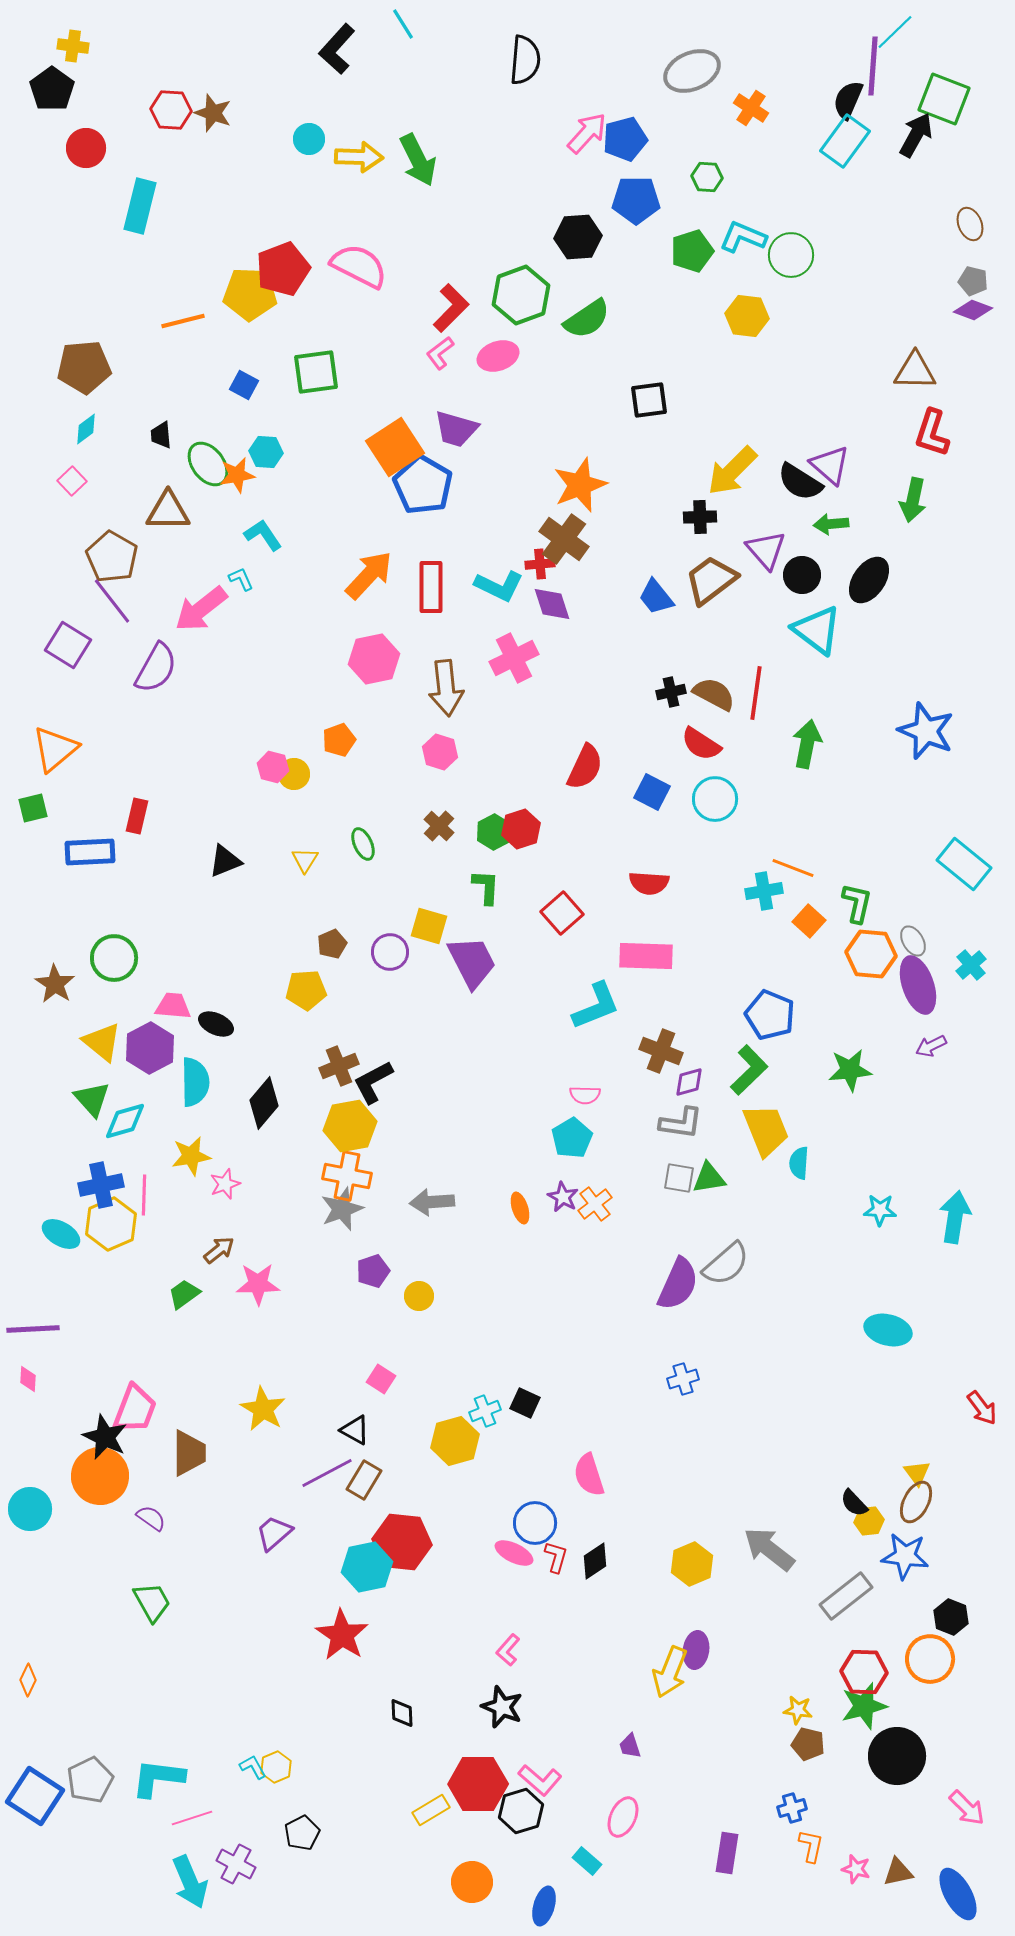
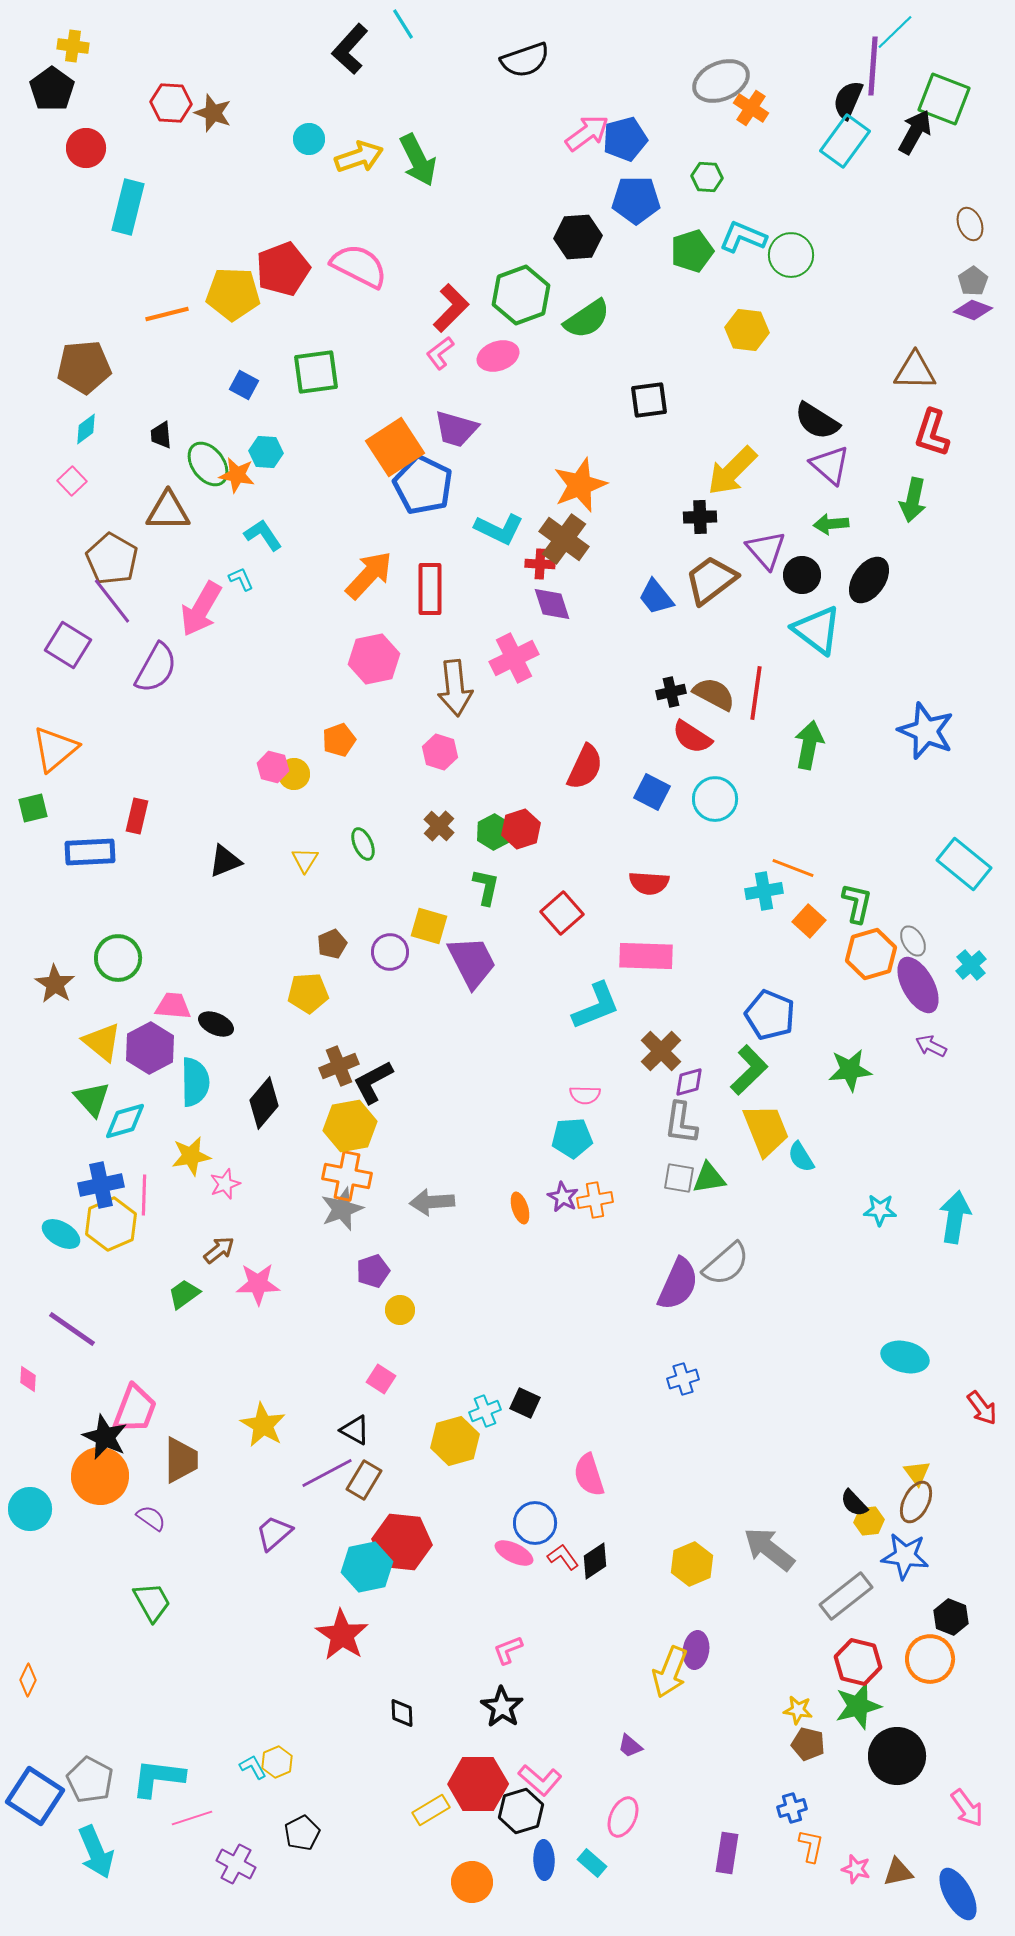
black L-shape at (337, 49): moved 13 px right
black semicircle at (525, 60): rotated 66 degrees clockwise
gray ellipse at (692, 71): moved 29 px right, 10 px down
red hexagon at (171, 110): moved 7 px up
pink arrow at (587, 133): rotated 12 degrees clockwise
black arrow at (916, 135): moved 1 px left, 3 px up
yellow arrow at (359, 157): rotated 21 degrees counterclockwise
cyan rectangle at (140, 206): moved 12 px left, 1 px down
gray pentagon at (973, 281): rotated 24 degrees clockwise
yellow pentagon at (250, 294): moved 17 px left
yellow hexagon at (747, 316): moved 14 px down
orange line at (183, 321): moved 16 px left, 7 px up
orange star at (237, 475): rotated 21 degrees clockwise
black semicircle at (800, 482): moved 17 px right, 61 px up
blue pentagon at (423, 485): rotated 4 degrees counterclockwise
brown pentagon at (112, 557): moved 2 px down
red cross at (540, 564): rotated 8 degrees clockwise
cyan L-shape at (499, 586): moved 57 px up
red rectangle at (431, 587): moved 1 px left, 2 px down
pink arrow at (201, 609): rotated 22 degrees counterclockwise
brown arrow at (446, 688): moved 9 px right
red semicircle at (701, 744): moved 9 px left, 7 px up
green arrow at (807, 744): moved 2 px right, 1 px down
green L-shape at (486, 887): rotated 9 degrees clockwise
orange hexagon at (871, 954): rotated 21 degrees counterclockwise
green circle at (114, 958): moved 4 px right
purple ellipse at (918, 985): rotated 10 degrees counterclockwise
yellow pentagon at (306, 990): moved 2 px right, 3 px down
purple arrow at (931, 1046): rotated 52 degrees clockwise
brown cross at (661, 1051): rotated 24 degrees clockwise
gray L-shape at (681, 1123): rotated 90 degrees clockwise
cyan pentagon at (572, 1138): rotated 27 degrees clockwise
cyan semicircle at (799, 1163): moved 2 px right, 6 px up; rotated 36 degrees counterclockwise
orange cross at (595, 1204): moved 4 px up; rotated 28 degrees clockwise
yellow circle at (419, 1296): moved 19 px left, 14 px down
purple line at (33, 1329): moved 39 px right; rotated 38 degrees clockwise
cyan ellipse at (888, 1330): moved 17 px right, 27 px down
yellow star at (263, 1409): moved 16 px down
brown trapezoid at (189, 1453): moved 8 px left, 7 px down
red L-shape at (556, 1557): moved 7 px right; rotated 52 degrees counterclockwise
pink L-shape at (508, 1650): rotated 28 degrees clockwise
red hexagon at (864, 1672): moved 6 px left, 10 px up; rotated 12 degrees clockwise
green star at (864, 1706): moved 6 px left
black star at (502, 1707): rotated 12 degrees clockwise
purple trapezoid at (630, 1746): rotated 32 degrees counterclockwise
yellow hexagon at (276, 1767): moved 1 px right, 5 px up
gray pentagon at (90, 1780): rotated 18 degrees counterclockwise
pink arrow at (967, 1808): rotated 9 degrees clockwise
cyan rectangle at (587, 1861): moved 5 px right, 2 px down
cyan arrow at (190, 1882): moved 94 px left, 30 px up
blue ellipse at (544, 1906): moved 46 px up; rotated 18 degrees counterclockwise
